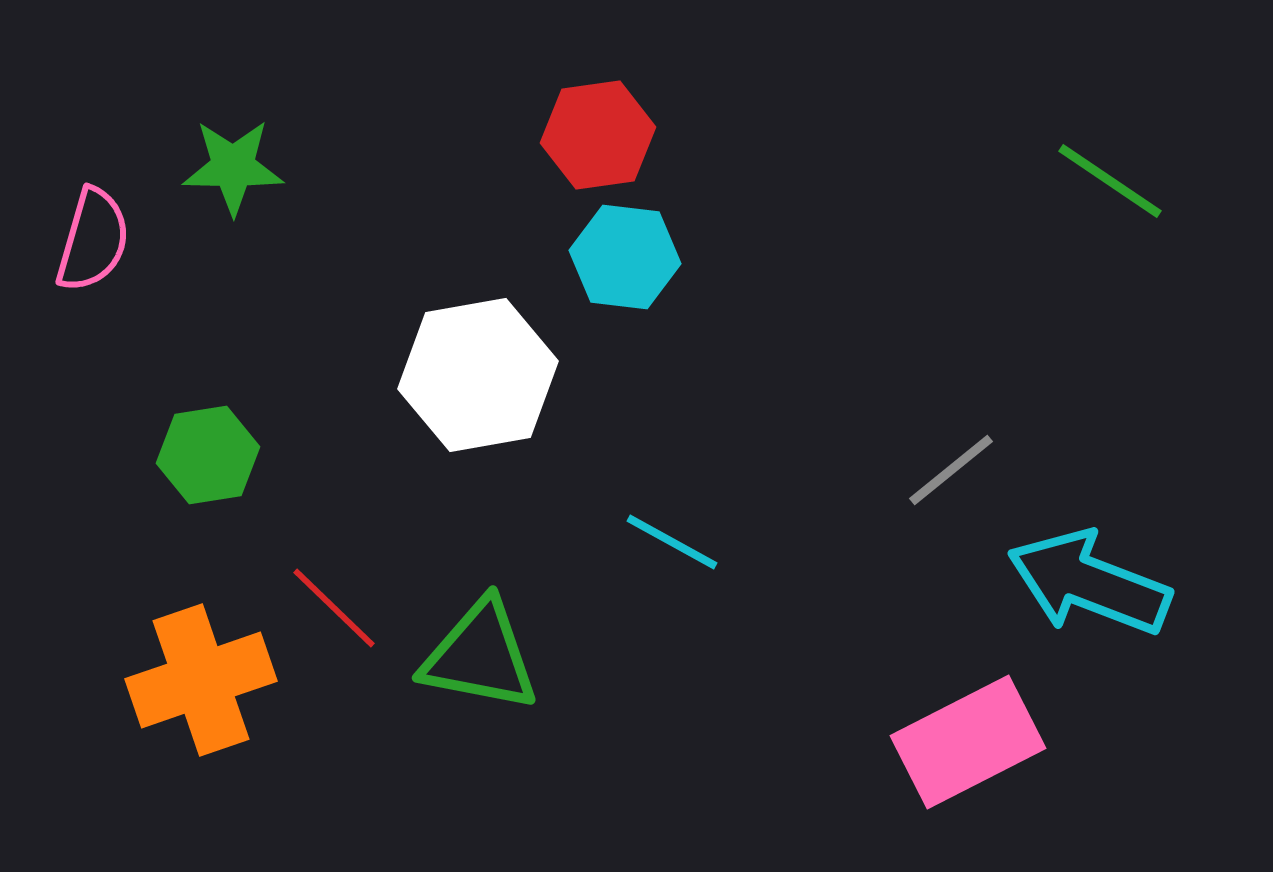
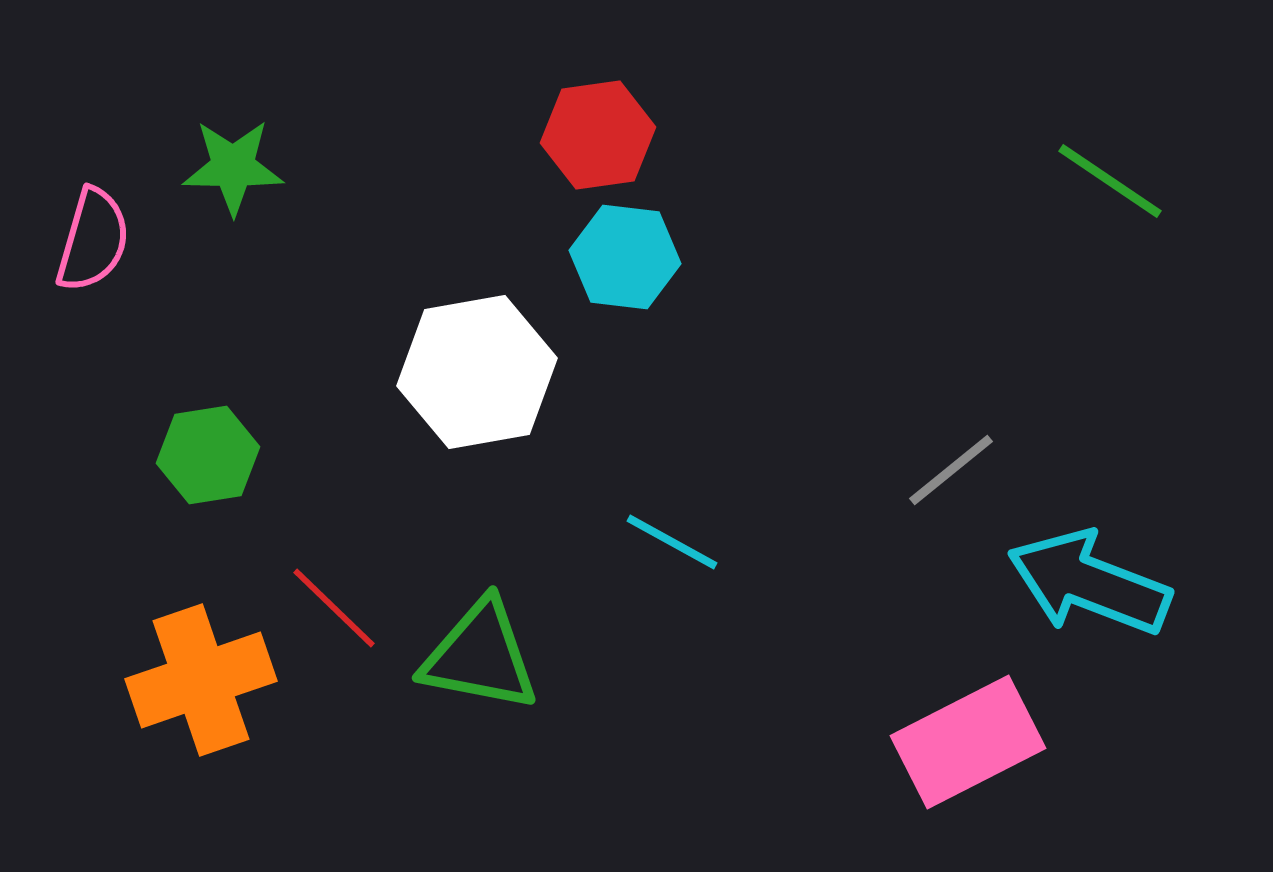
white hexagon: moved 1 px left, 3 px up
